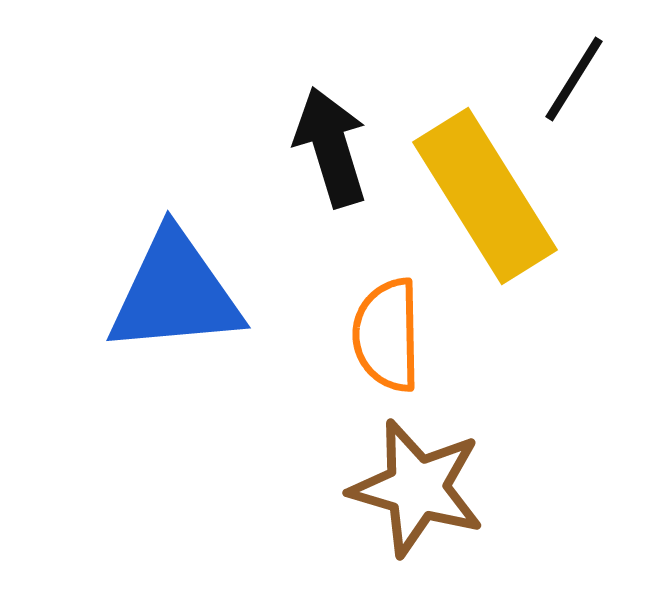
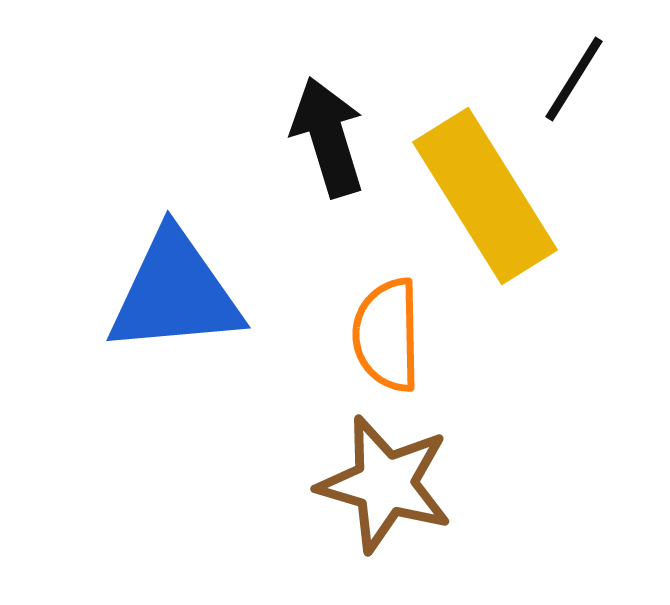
black arrow: moved 3 px left, 10 px up
brown star: moved 32 px left, 4 px up
